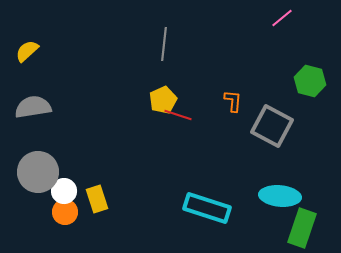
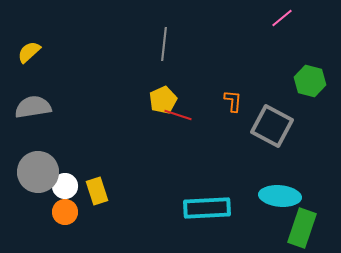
yellow semicircle: moved 2 px right, 1 px down
white circle: moved 1 px right, 5 px up
yellow rectangle: moved 8 px up
cyan rectangle: rotated 21 degrees counterclockwise
